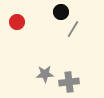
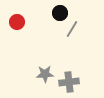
black circle: moved 1 px left, 1 px down
gray line: moved 1 px left
